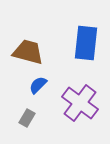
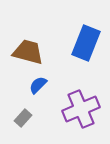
blue rectangle: rotated 16 degrees clockwise
purple cross: moved 1 px right, 6 px down; rotated 30 degrees clockwise
gray rectangle: moved 4 px left; rotated 12 degrees clockwise
